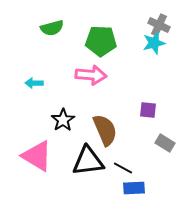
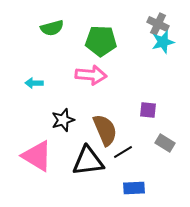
gray cross: moved 1 px left, 1 px up
cyan star: moved 9 px right, 1 px up
black star: rotated 15 degrees clockwise
black line: moved 16 px up; rotated 60 degrees counterclockwise
